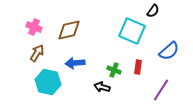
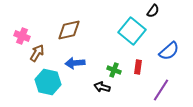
pink cross: moved 12 px left, 9 px down
cyan square: rotated 16 degrees clockwise
